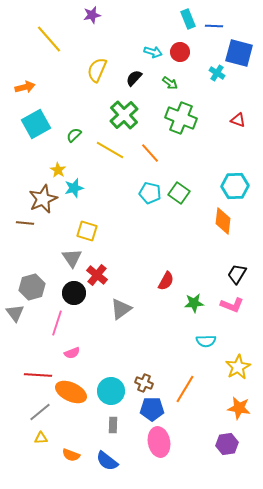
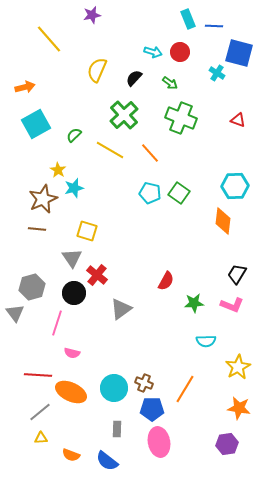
brown line at (25, 223): moved 12 px right, 6 px down
pink semicircle at (72, 353): rotated 35 degrees clockwise
cyan circle at (111, 391): moved 3 px right, 3 px up
gray rectangle at (113, 425): moved 4 px right, 4 px down
